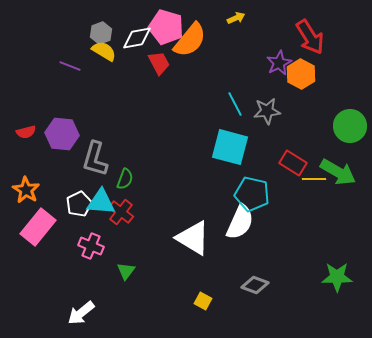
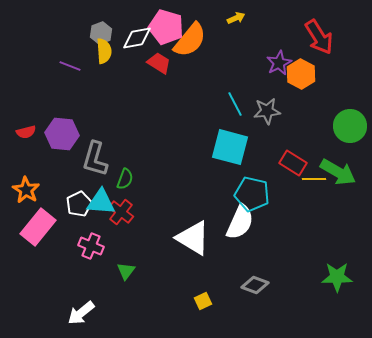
red arrow: moved 9 px right
yellow semicircle: rotated 55 degrees clockwise
red trapezoid: rotated 30 degrees counterclockwise
yellow square: rotated 36 degrees clockwise
